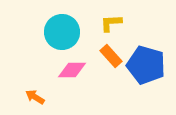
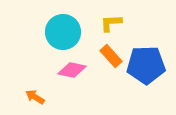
cyan circle: moved 1 px right
blue pentagon: rotated 18 degrees counterclockwise
pink diamond: rotated 12 degrees clockwise
